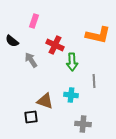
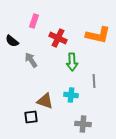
red cross: moved 3 px right, 7 px up
